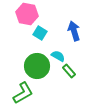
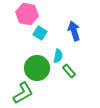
cyan semicircle: rotated 72 degrees clockwise
green circle: moved 2 px down
